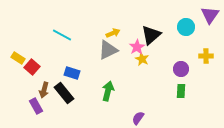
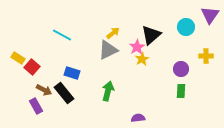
yellow arrow: rotated 16 degrees counterclockwise
yellow star: rotated 16 degrees clockwise
brown arrow: rotated 77 degrees counterclockwise
purple semicircle: rotated 48 degrees clockwise
